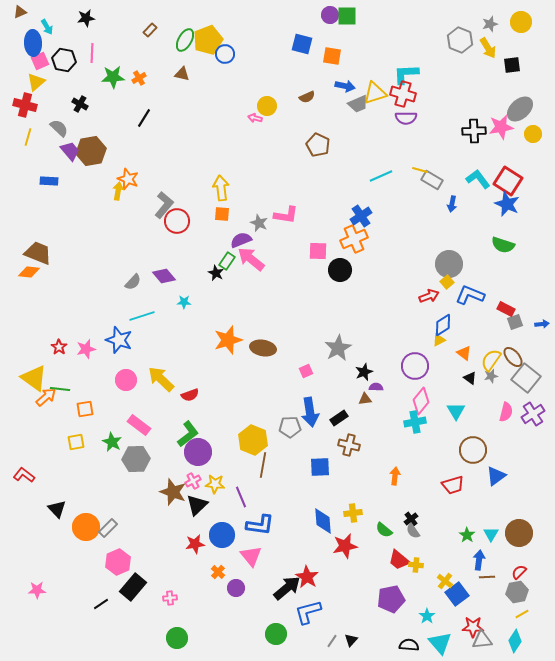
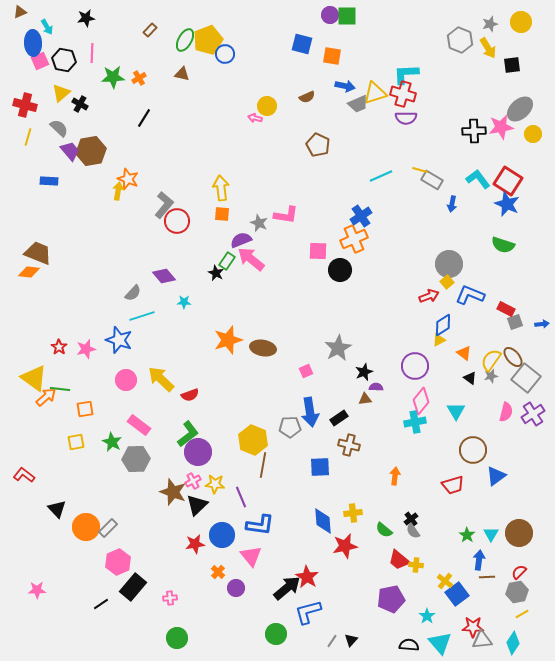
yellow triangle at (36, 82): moved 25 px right, 11 px down
gray semicircle at (133, 282): moved 11 px down
cyan diamond at (515, 641): moved 2 px left, 2 px down
